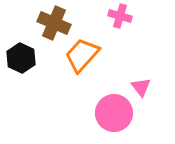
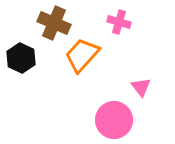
pink cross: moved 1 px left, 6 px down
pink circle: moved 7 px down
